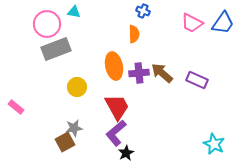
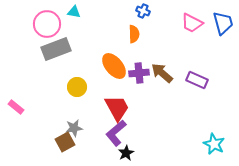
blue trapezoid: rotated 50 degrees counterclockwise
orange ellipse: rotated 28 degrees counterclockwise
red trapezoid: moved 1 px down
